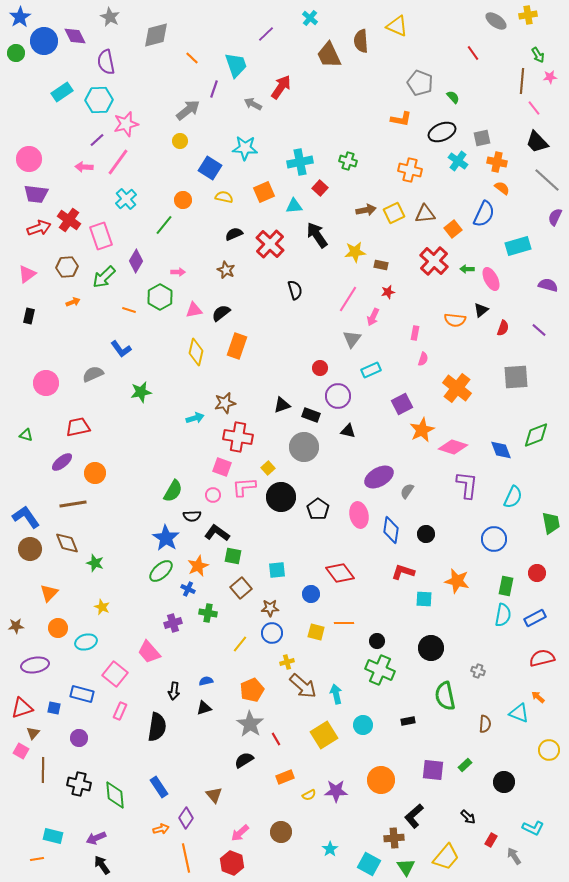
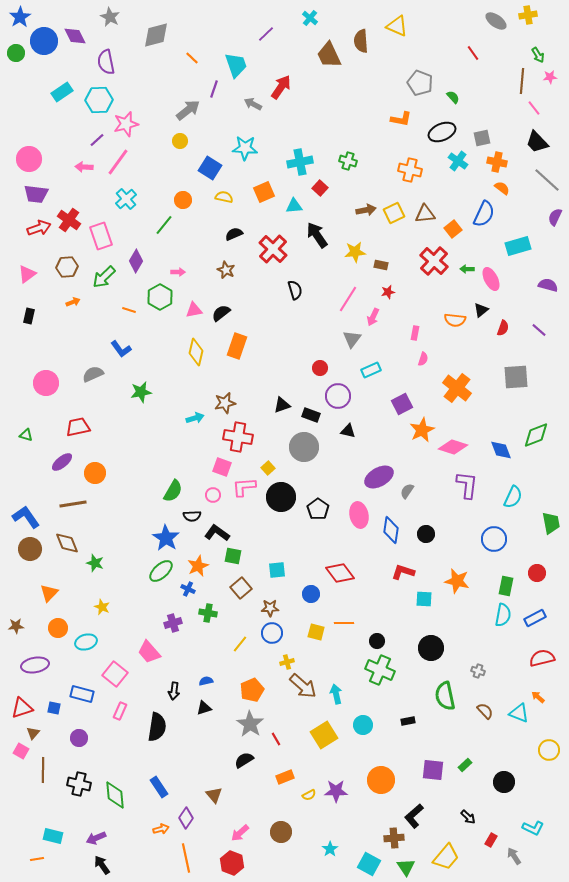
red cross at (270, 244): moved 3 px right, 5 px down
brown semicircle at (485, 724): moved 13 px up; rotated 48 degrees counterclockwise
